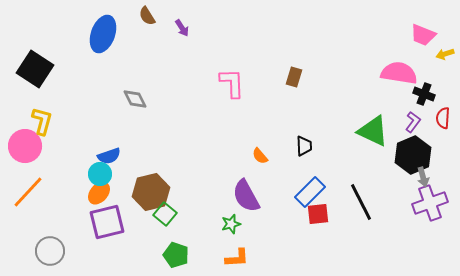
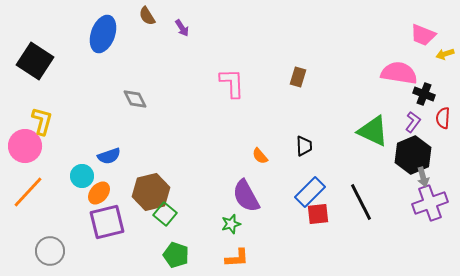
black square: moved 8 px up
brown rectangle: moved 4 px right
cyan circle: moved 18 px left, 2 px down
